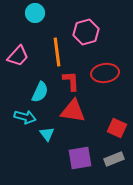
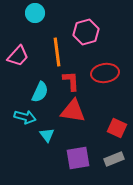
cyan triangle: moved 1 px down
purple square: moved 2 px left
